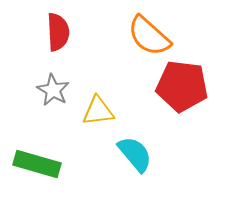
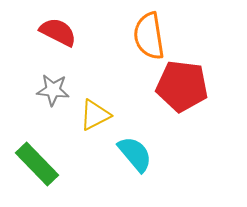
red semicircle: rotated 60 degrees counterclockwise
orange semicircle: rotated 39 degrees clockwise
gray star: rotated 24 degrees counterclockwise
yellow triangle: moved 3 px left, 4 px down; rotated 20 degrees counterclockwise
green rectangle: rotated 30 degrees clockwise
